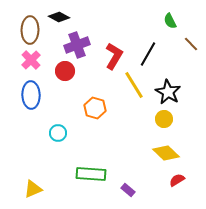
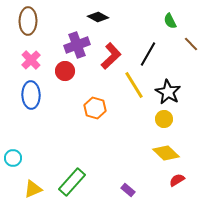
black diamond: moved 39 px right
brown ellipse: moved 2 px left, 9 px up
red L-shape: moved 3 px left; rotated 16 degrees clockwise
cyan circle: moved 45 px left, 25 px down
green rectangle: moved 19 px left, 8 px down; rotated 52 degrees counterclockwise
